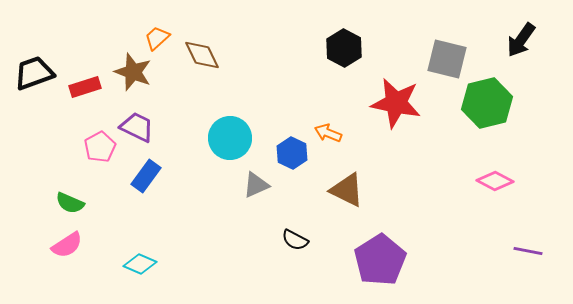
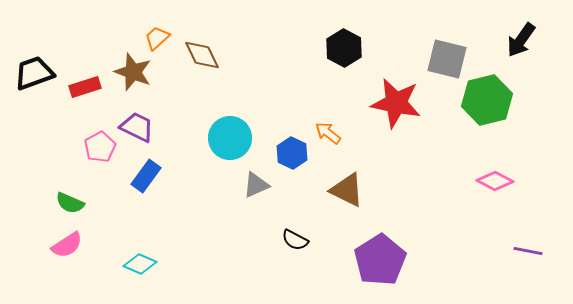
green hexagon: moved 3 px up
orange arrow: rotated 16 degrees clockwise
